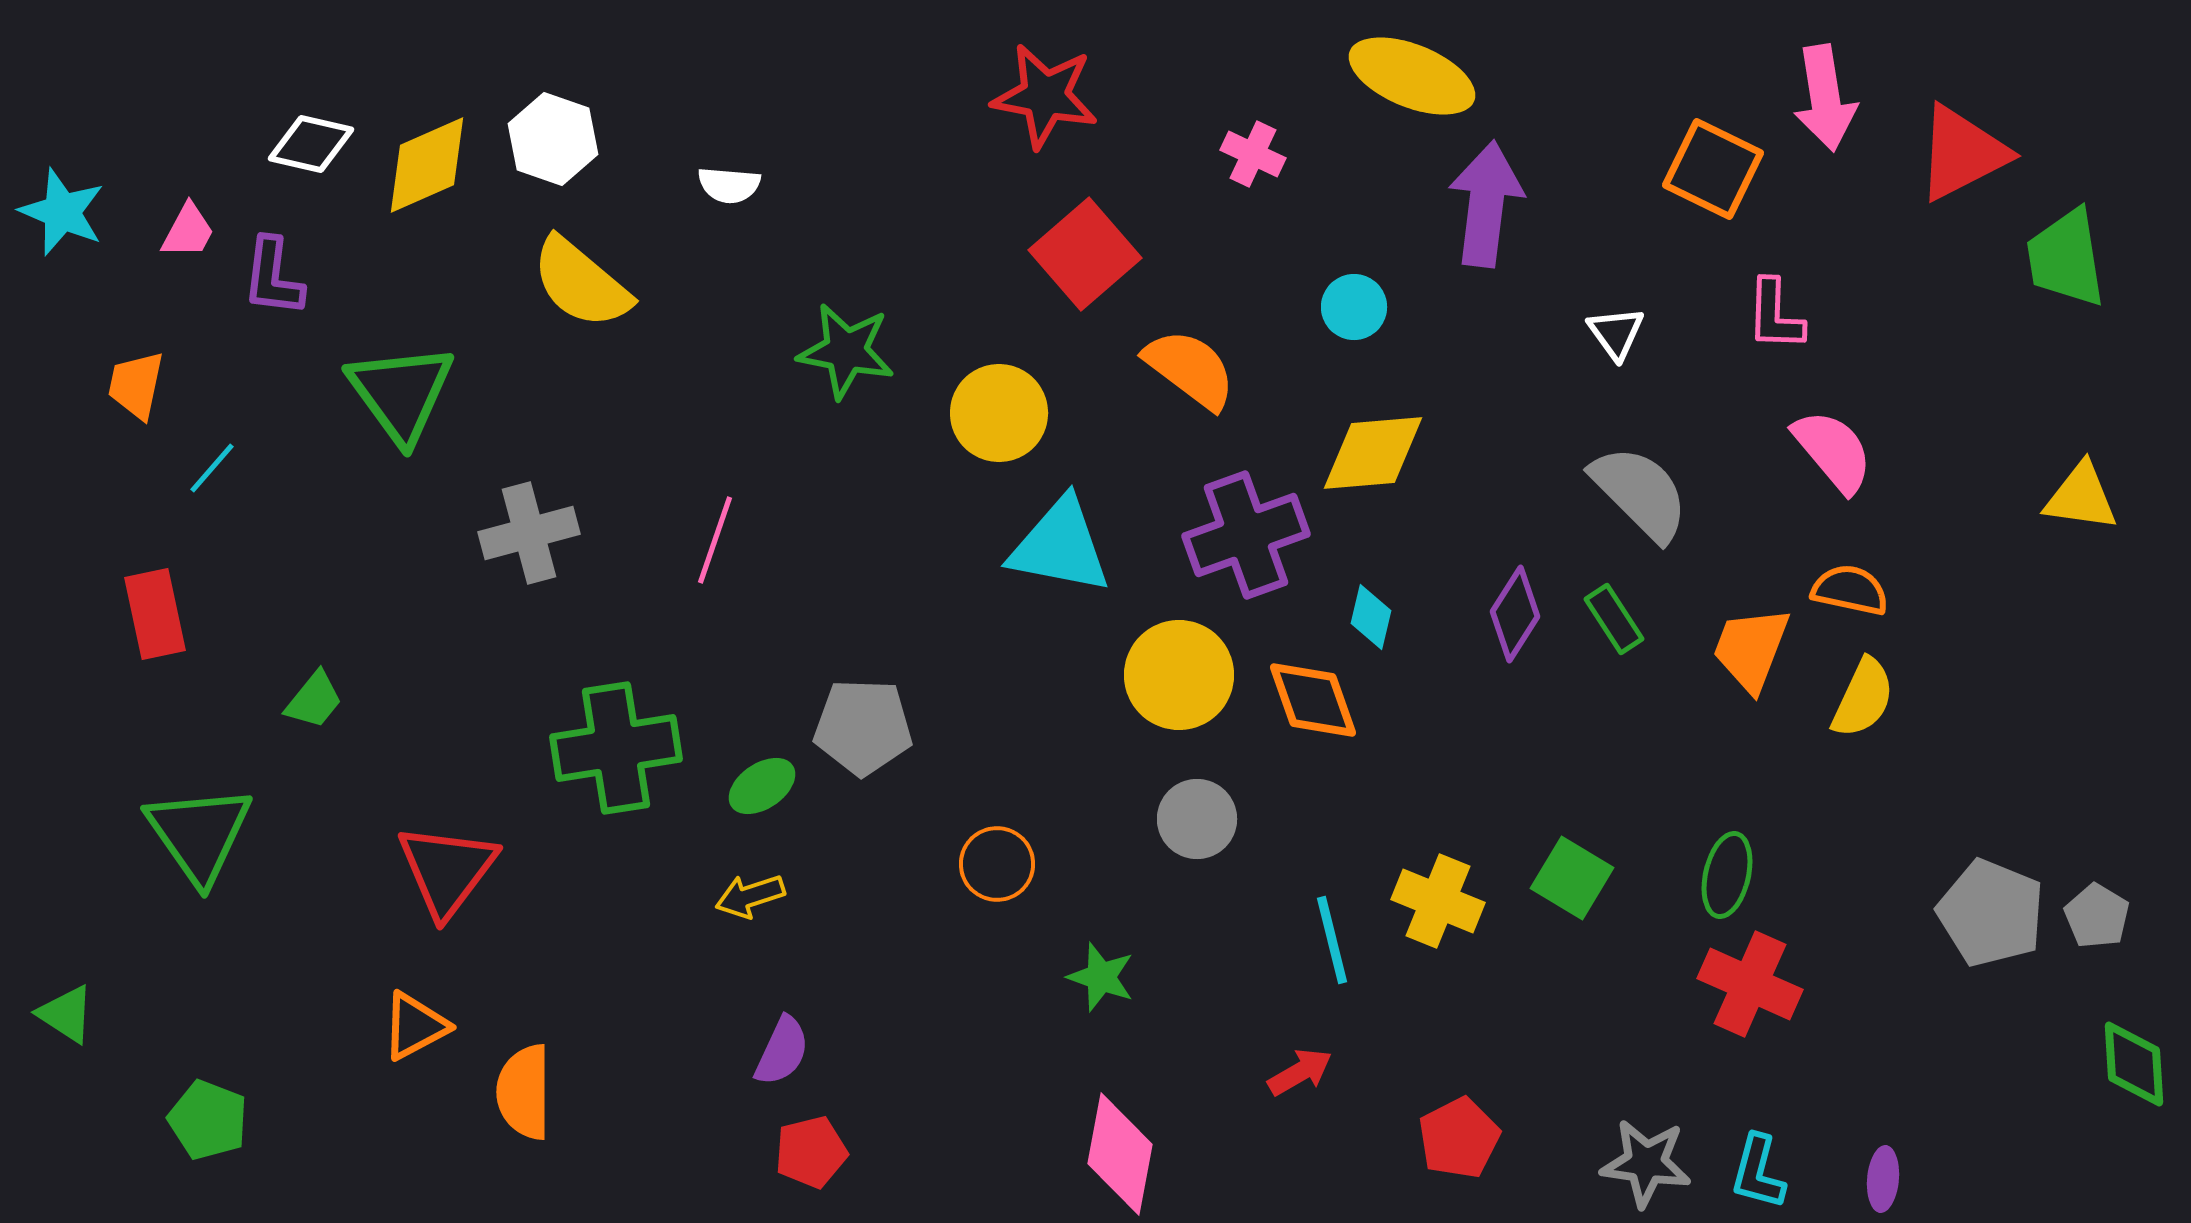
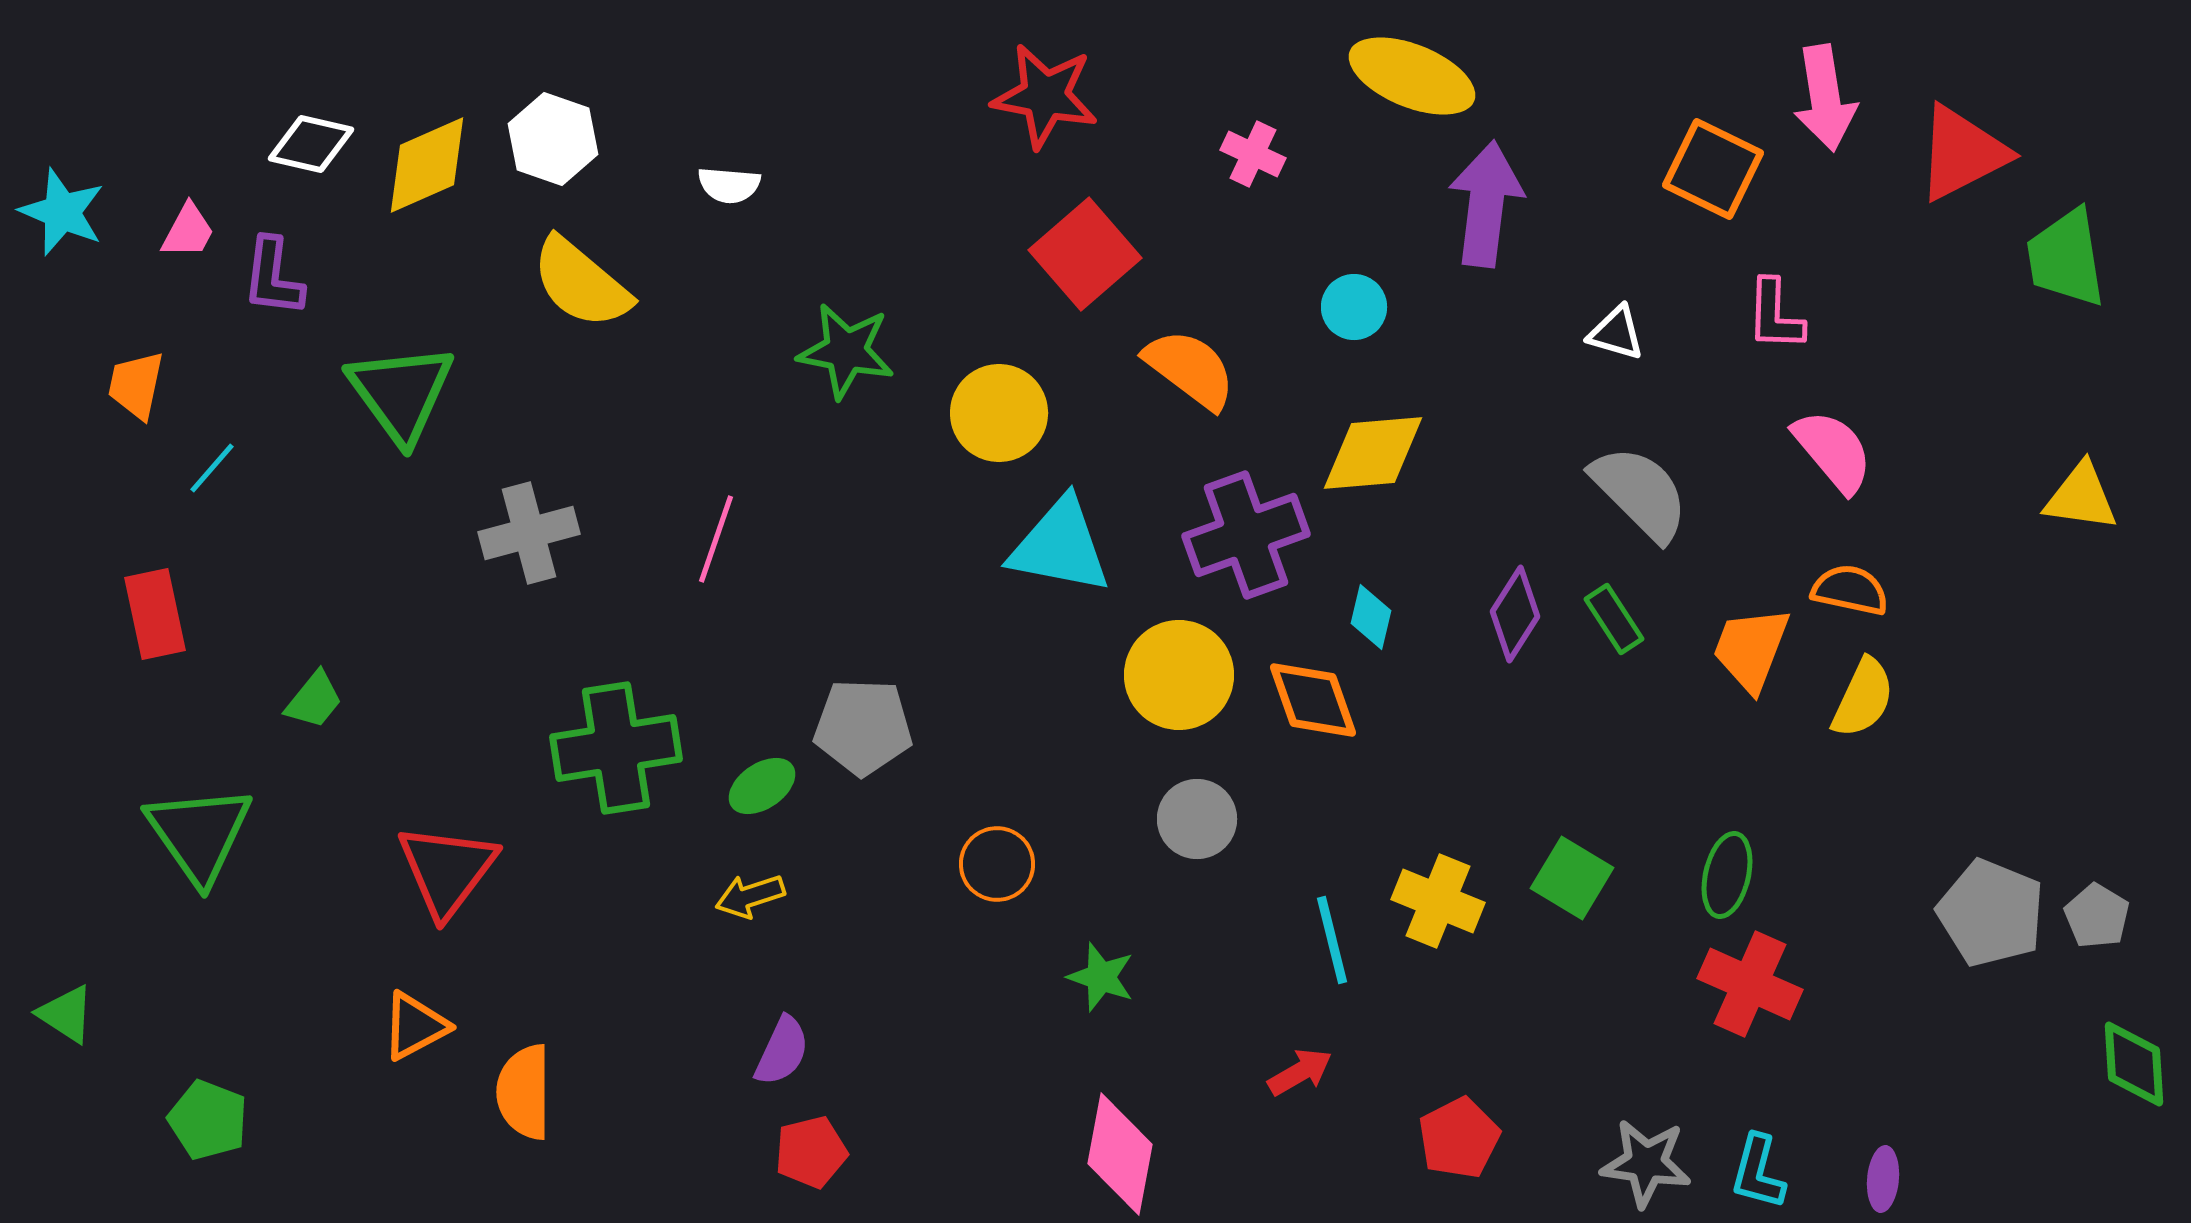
white triangle at (1616, 333): rotated 38 degrees counterclockwise
pink line at (715, 540): moved 1 px right, 1 px up
